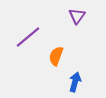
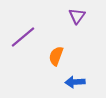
purple line: moved 5 px left
blue arrow: rotated 108 degrees counterclockwise
